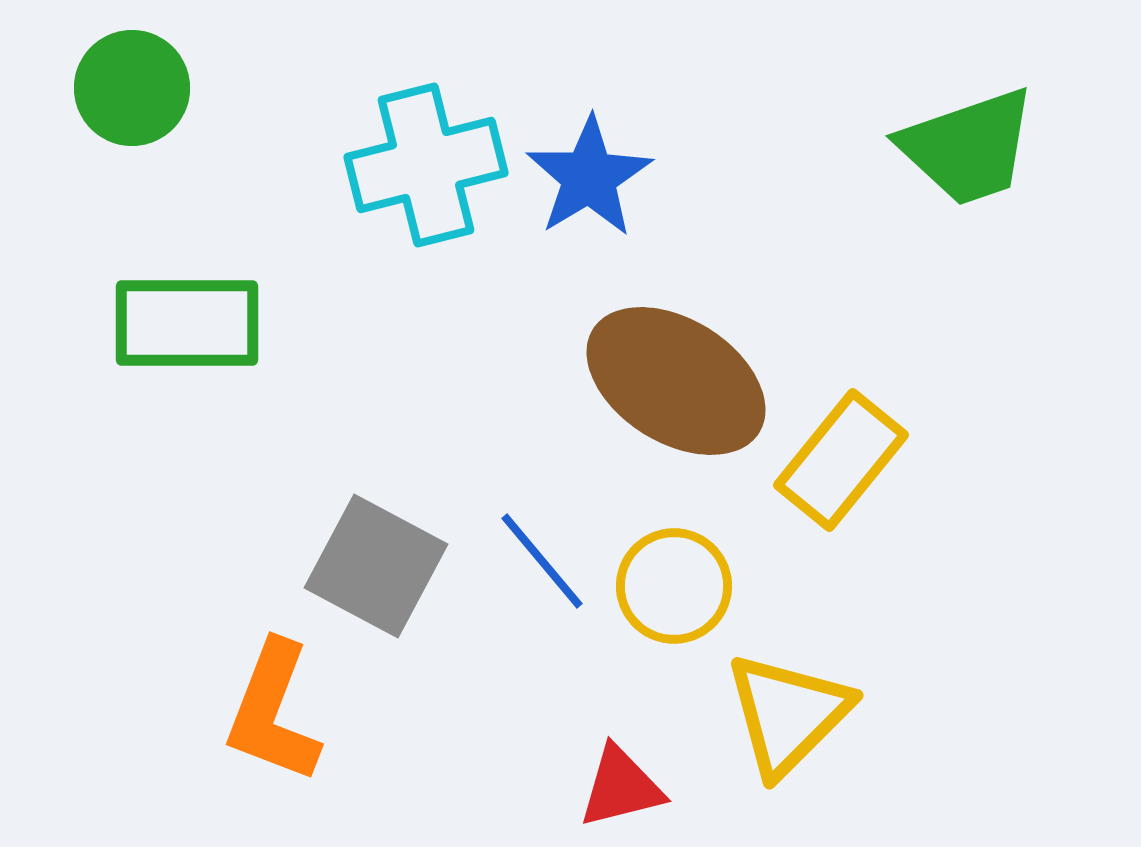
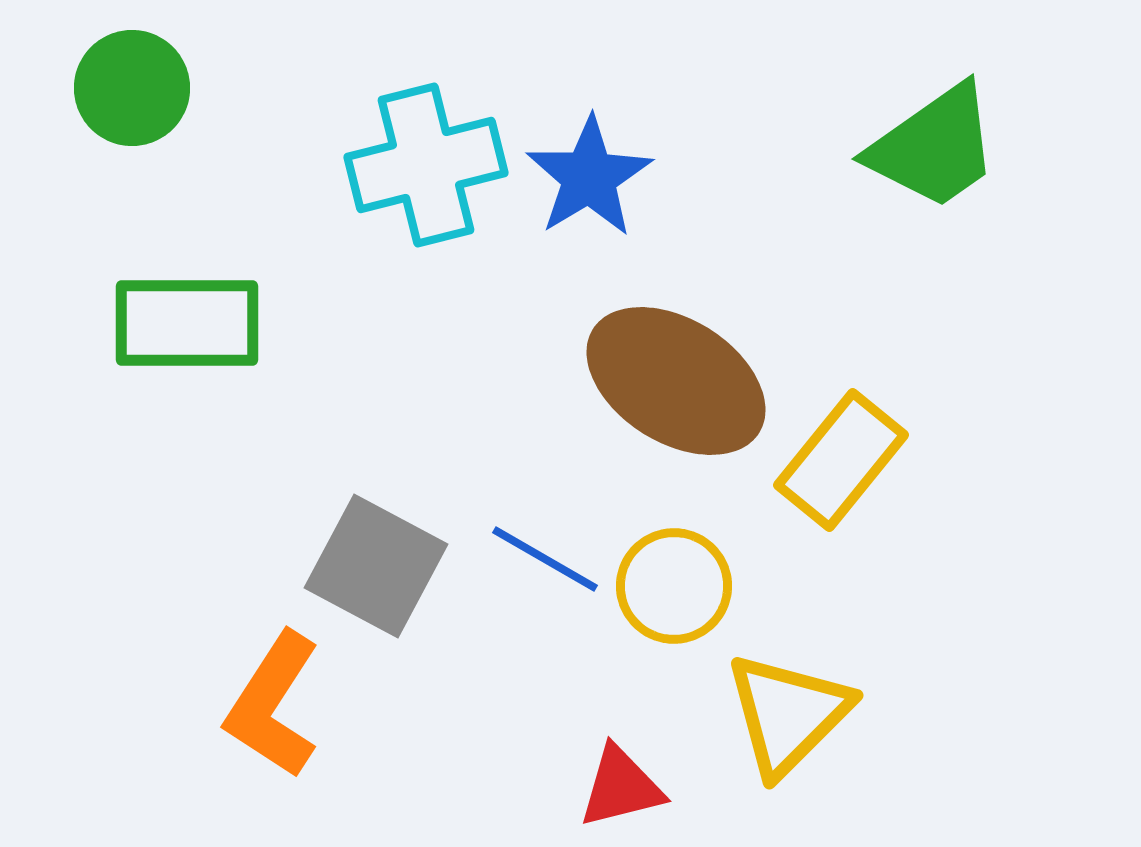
green trapezoid: moved 34 px left; rotated 16 degrees counterclockwise
blue line: moved 3 px right, 2 px up; rotated 20 degrees counterclockwise
orange L-shape: moved 7 px up; rotated 12 degrees clockwise
